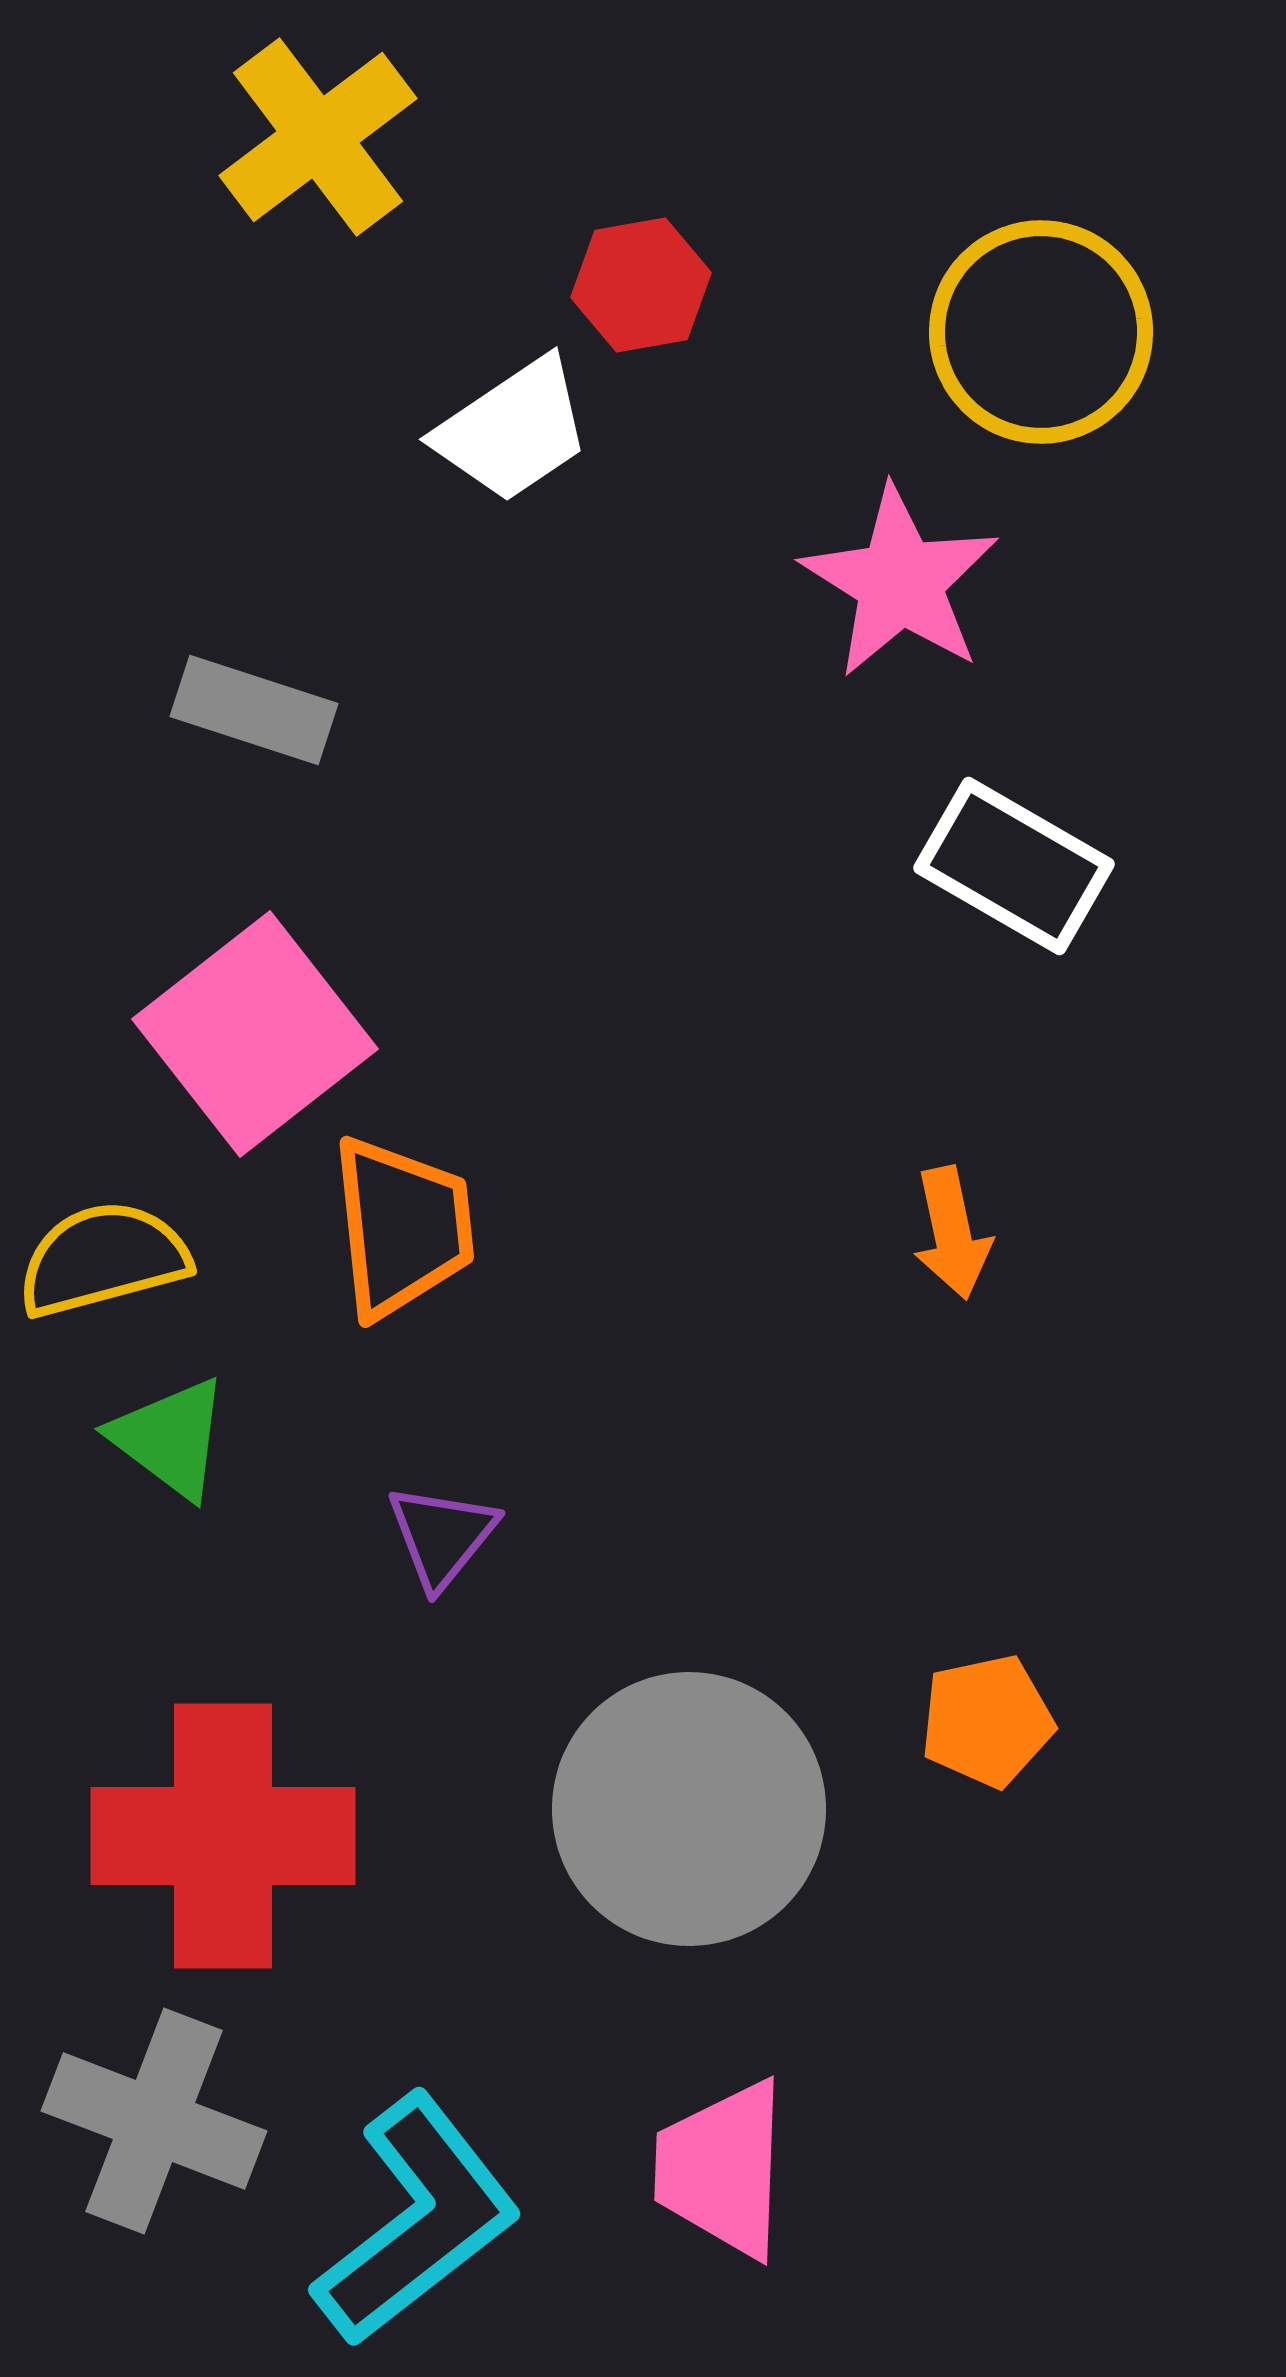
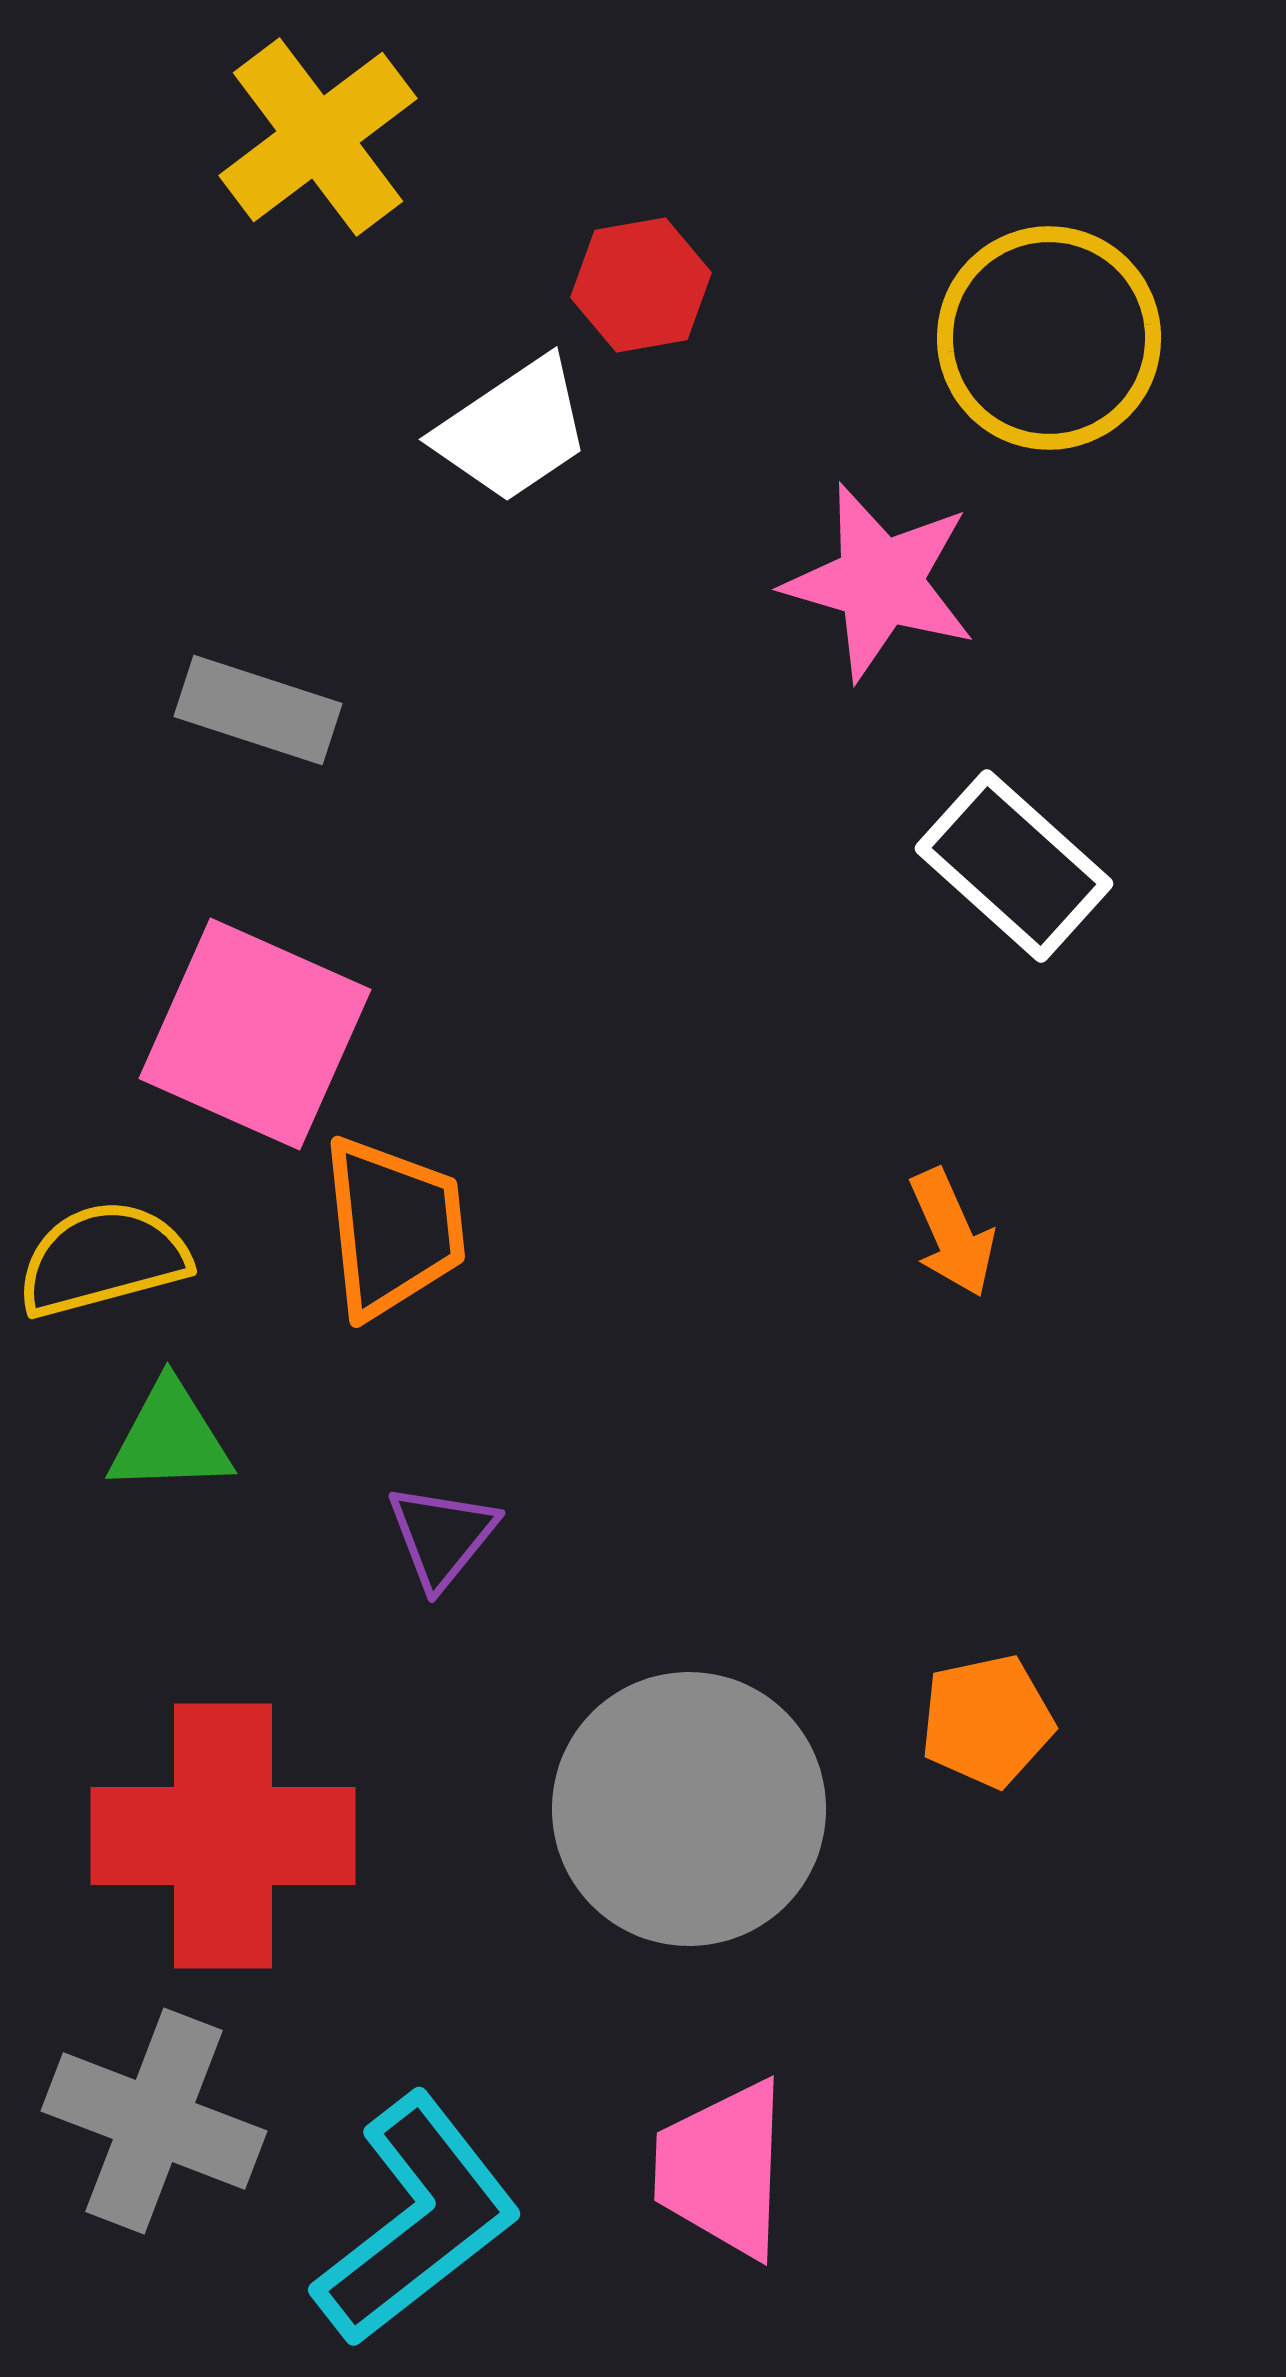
yellow circle: moved 8 px right, 6 px down
pink star: moved 20 px left; rotated 16 degrees counterclockwise
gray rectangle: moved 4 px right
white rectangle: rotated 12 degrees clockwise
pink square: rotated 28 degrees counterclockwise
orange trapezoid: moved 9 px left
orange arrow: rotated 12 degrees counterclockwise
green triangle: rotated 39 degrees counterclockwise
